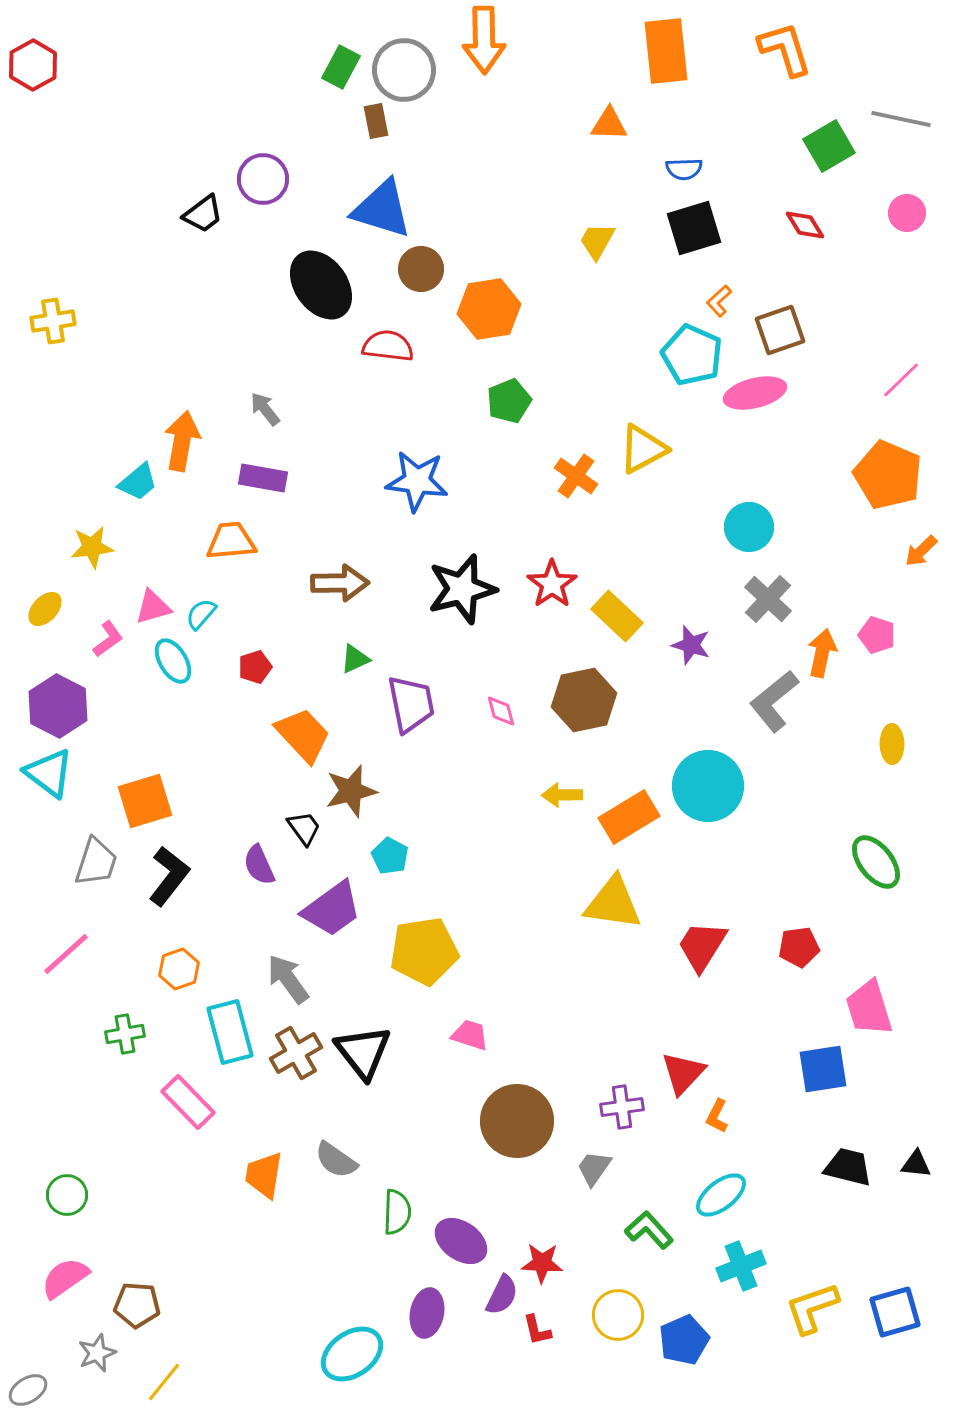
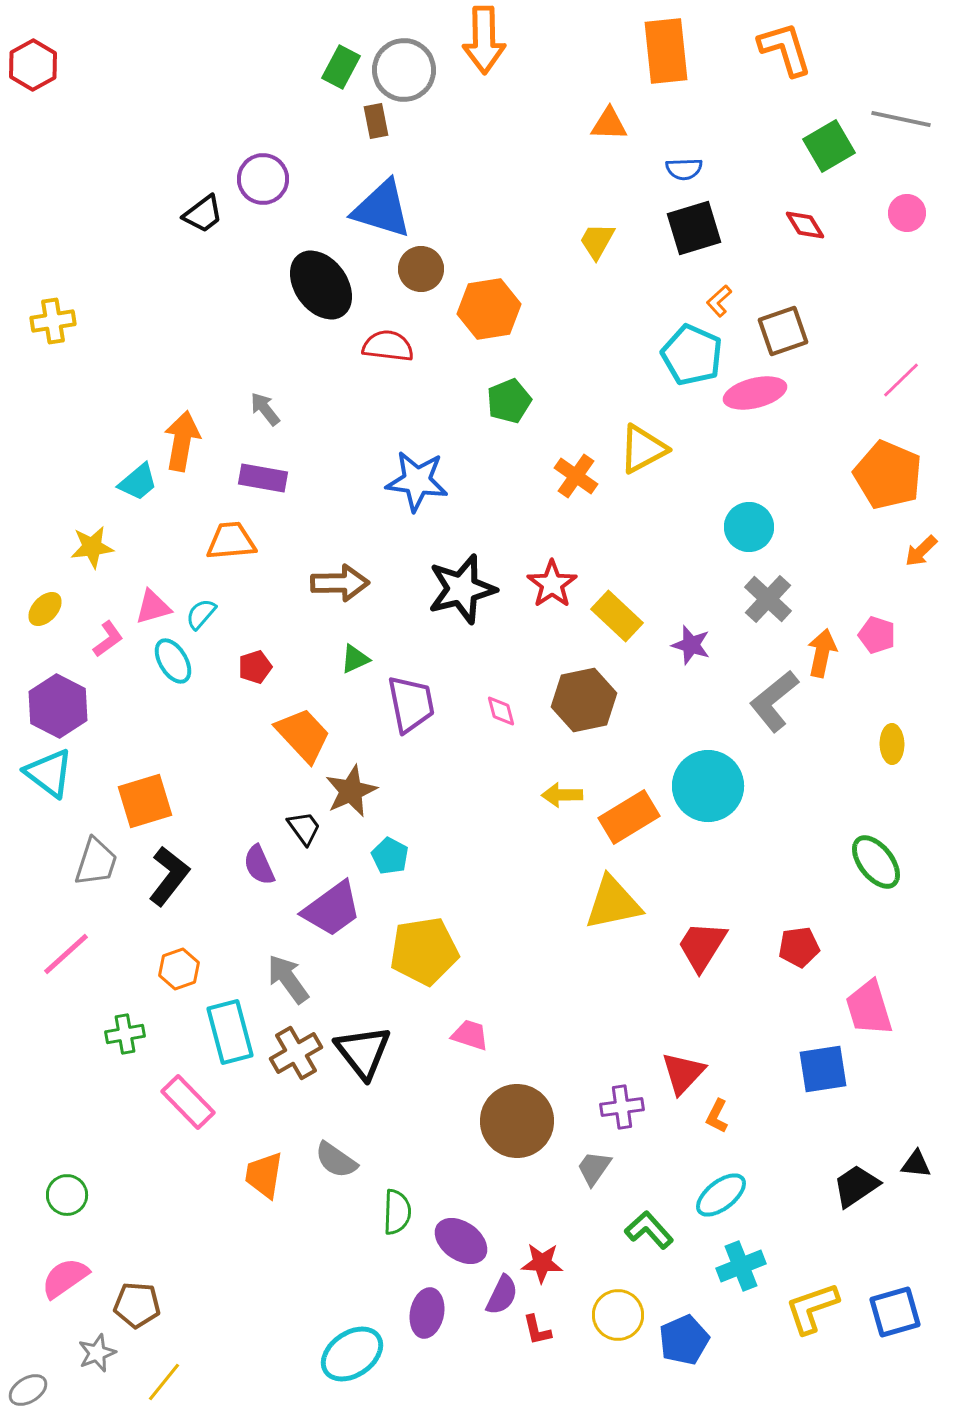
brown square at (780, 330): moved 3 px right, 1 px down
brown star at (351, 791): rotated 10 degrees counterclockwise
yellow triangle at (613, 903): rotated 20 degrees counterclockwise
black trapezoid at (848, 1167): moved 8 px right, 19 px down; rotated 48 degrees counterclockwise
